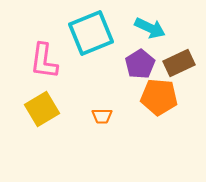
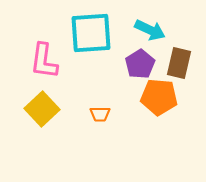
cyan arrow: moved 2 px down
cyan square: rotated 18 degrees clockwise
brown rectangle: rotated 52 degrees counterclockwise
yellow square: rotated 12 degrees counterclockwise
orange trapezoid: moved 2 px left, 2 px up
